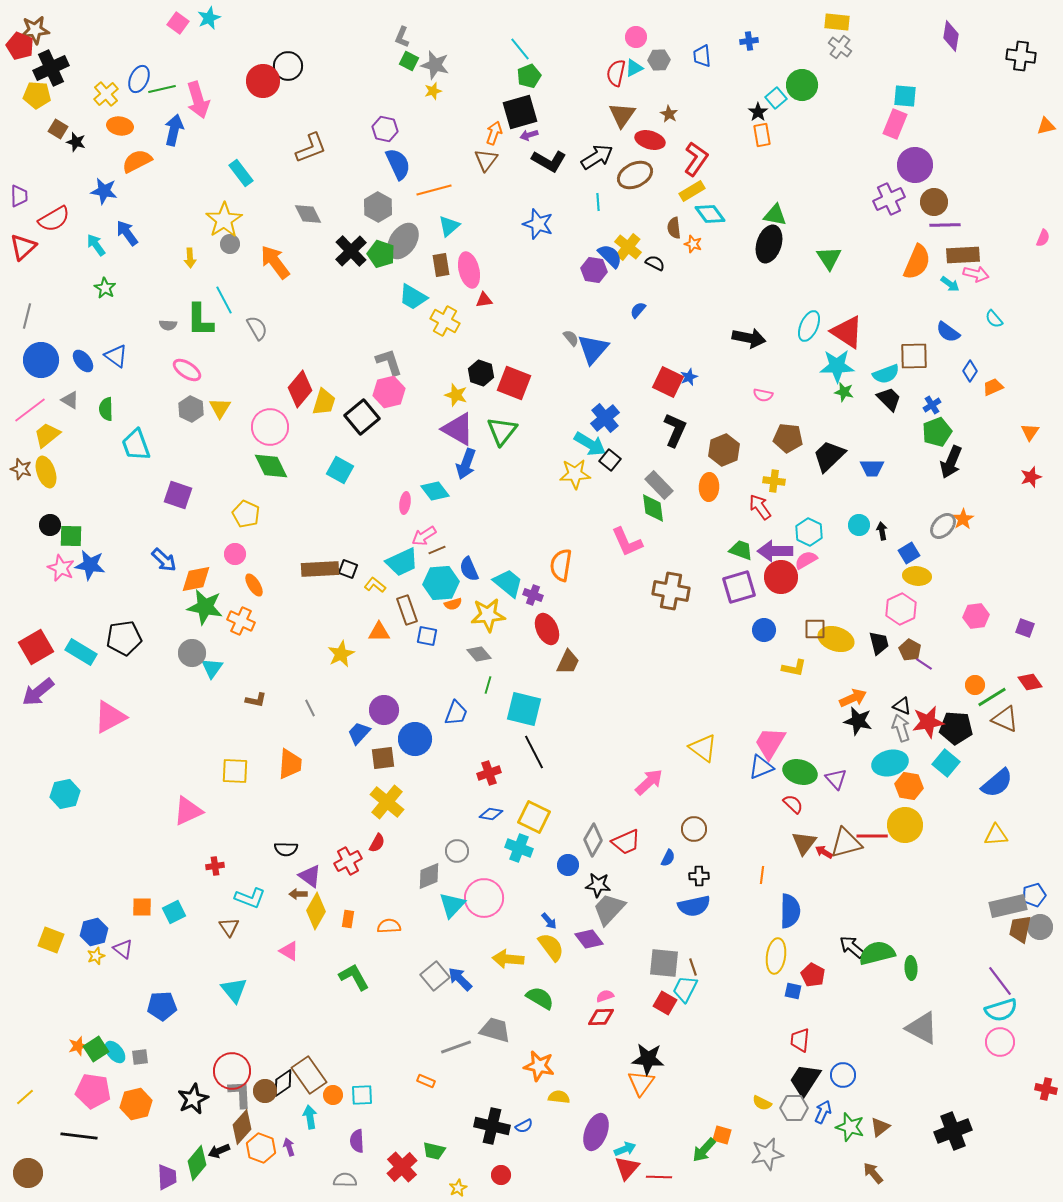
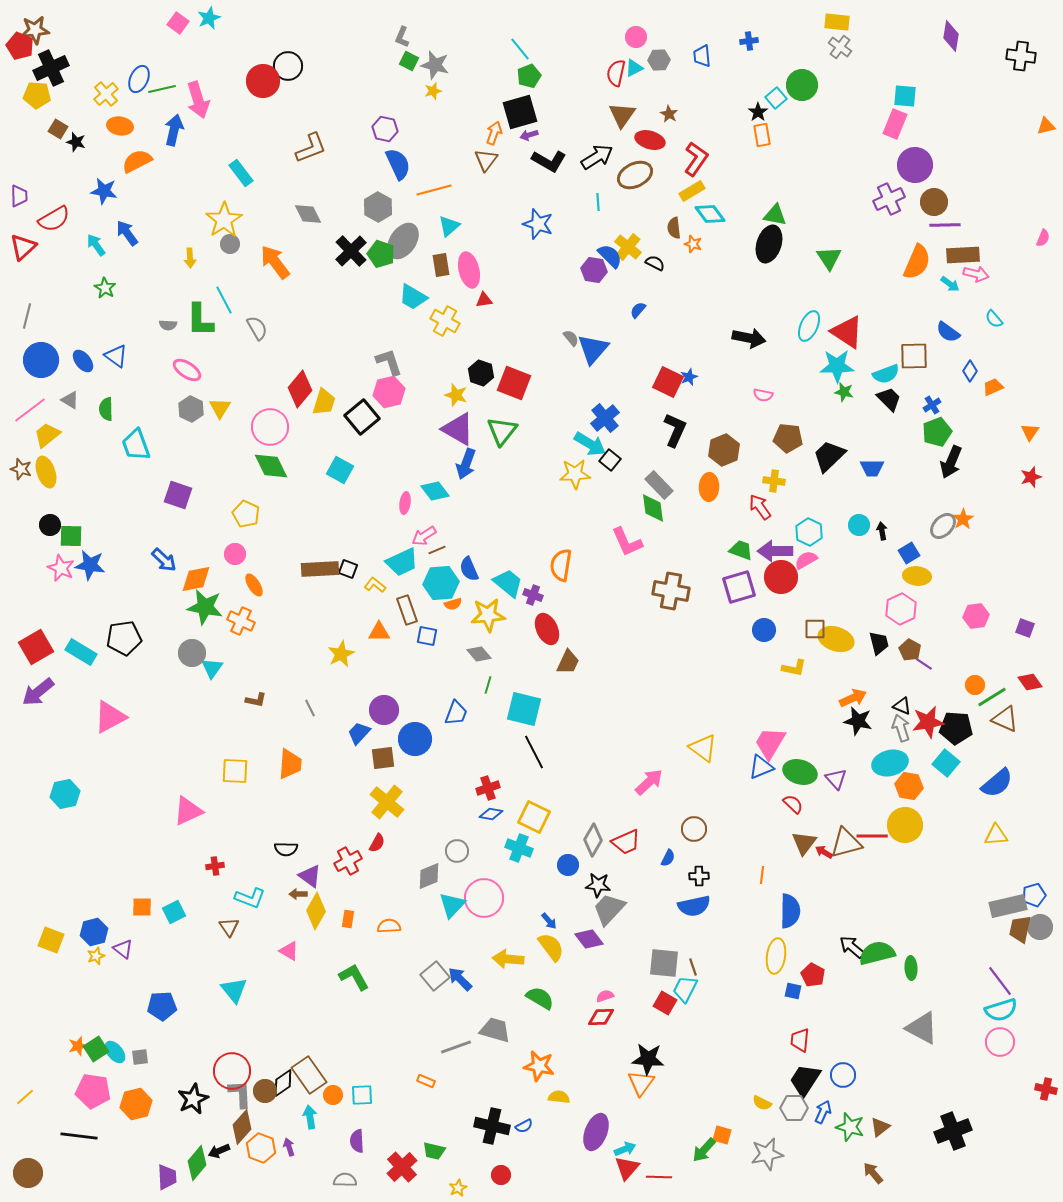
red cross at (489, 773): moved 1 px left, 15 px down
